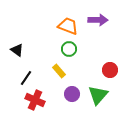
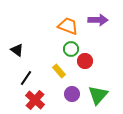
green circle: moved 2 px right
red circle: moved 25 px left, 9 px up
red cross: rotated 18 degrees clockwise
